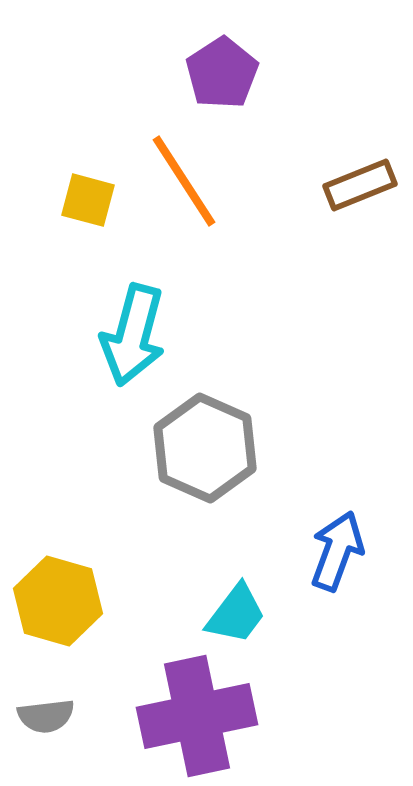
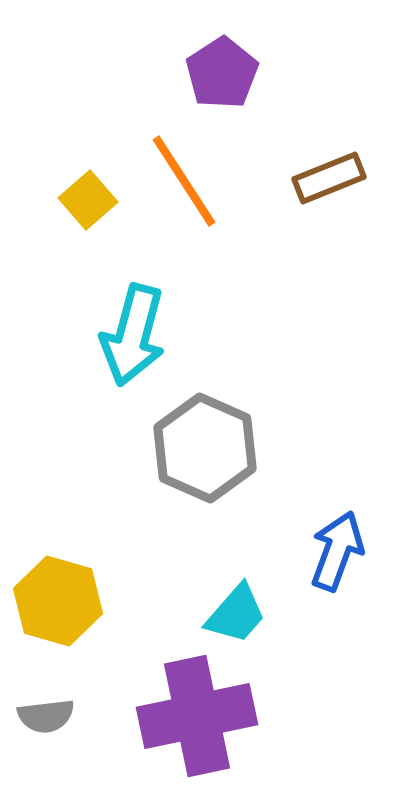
brown rectangle: moved 31 px left, 7 px up
yellow square: rotated 34 degrees clockwise
cyan trapezoid: rotated 4 degrees clockwise
